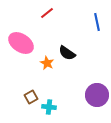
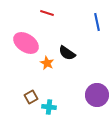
red line: rotated 56 degrees clockwise
pink ellipse: moved 5 px right
